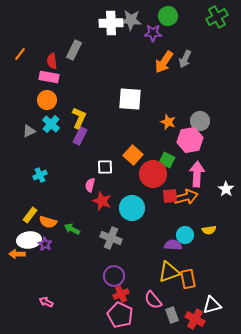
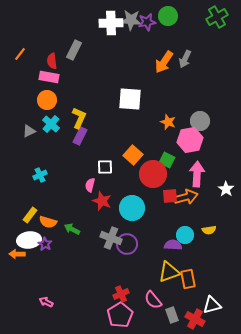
purple star at (153, 33): moved 6 px left, 11 px up; rotated 12 degrees counterclockwise
purple circle at (114, 276): moved 13 px right, 32 px up
pink pentagon at (120, 315): rotated 15 degrees clockwise
